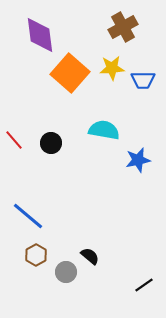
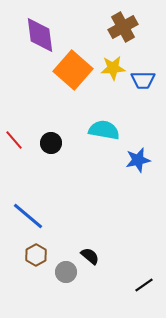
yellow star: moved 1 px right
orange square: moved 3 px right, 3 px up
